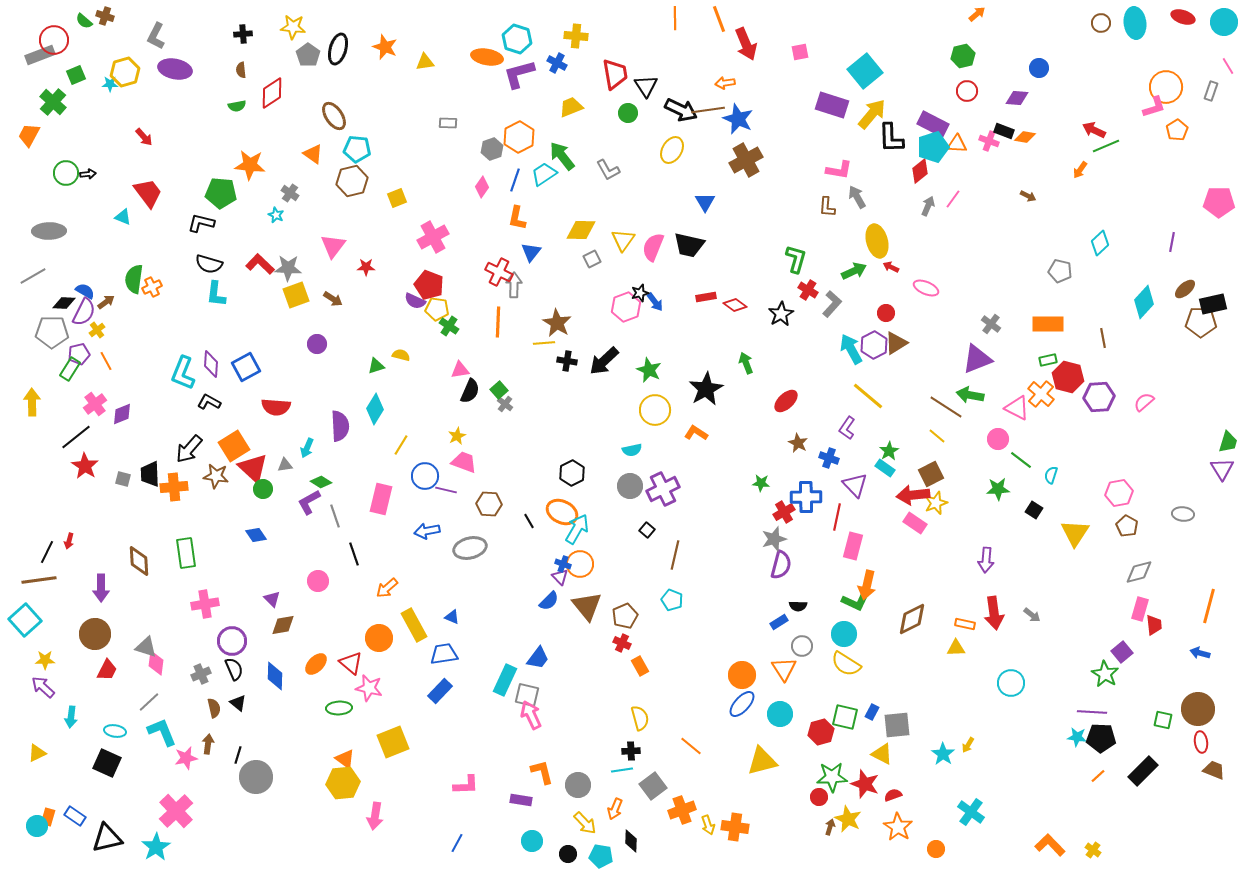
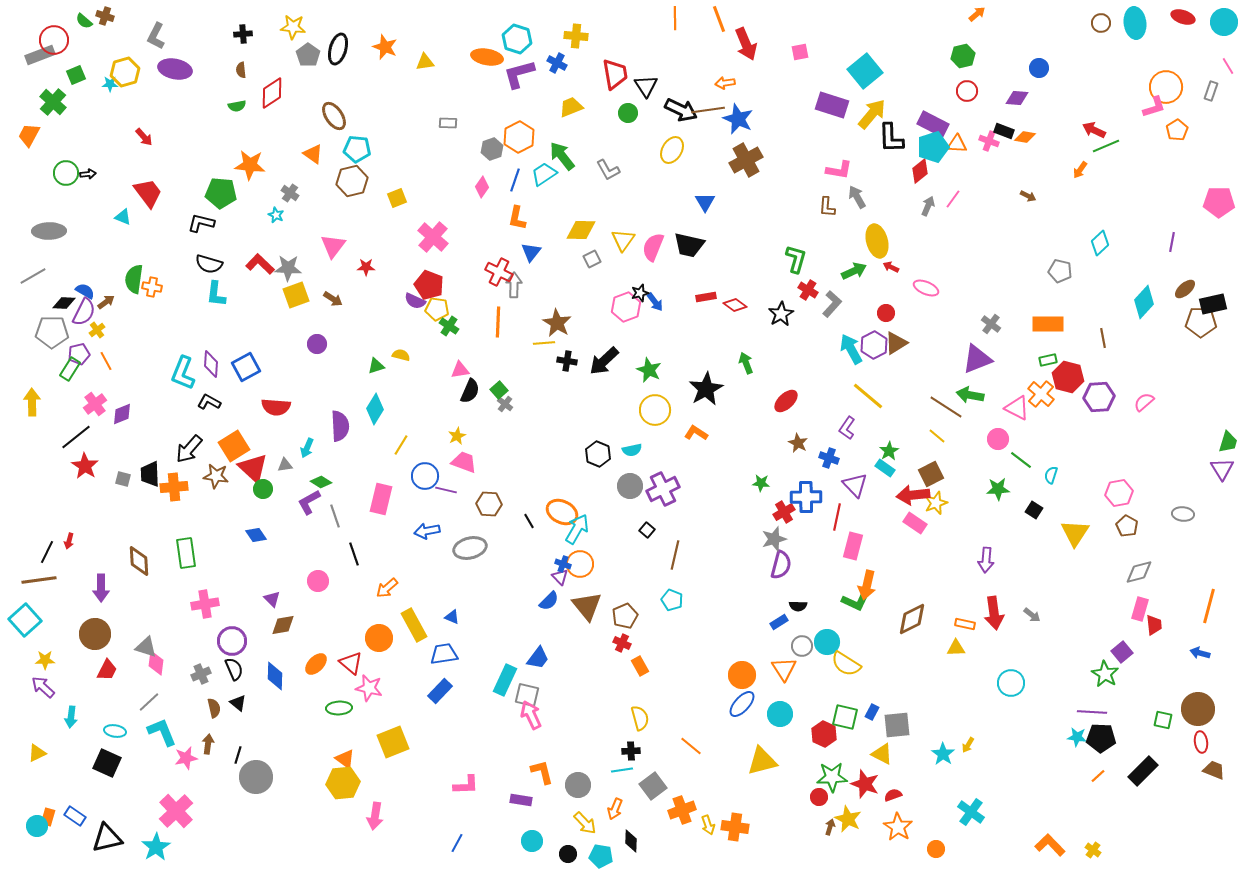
pink cross at (433, 237): rotated 20 degrees counterclockwise
orange cross at (152, 287): rotated 36 degrees clockwise
black hexagon at (572, 473): moved 26 px right, 19 px up; rotated 10 degrees counterclockwise
cyan circle at (844, 634): moved 17 px left, 8 px down
red hexagon at (821, 732): moved 3 px right, 2 px down; rotated 20 degrees counterclockwise
